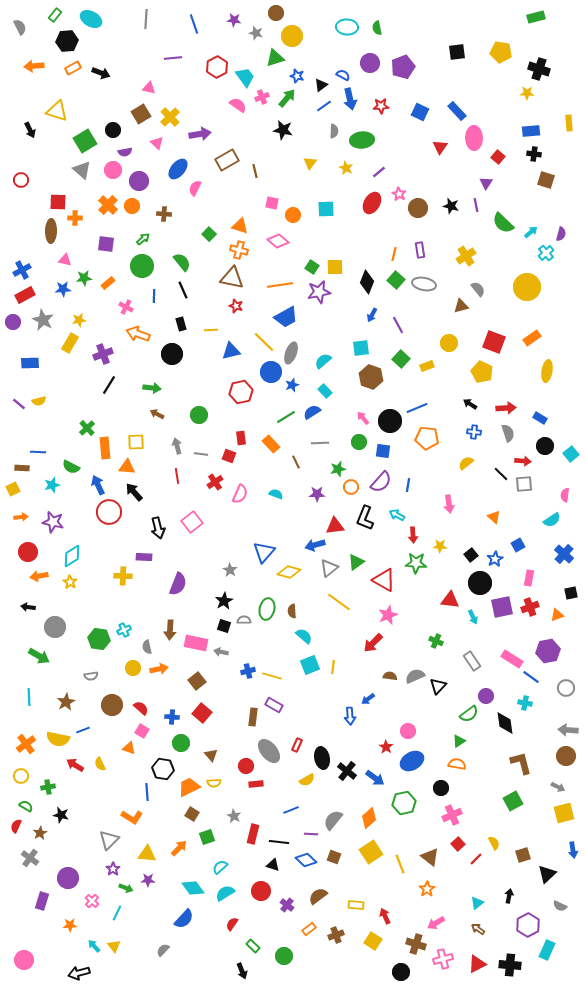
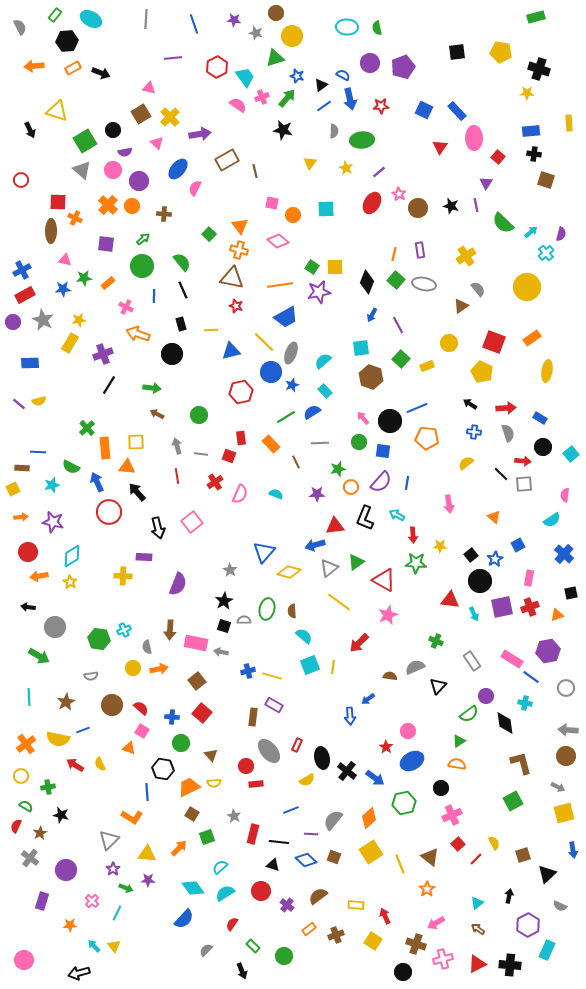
blue square at (420, 112): moved 4 px right, 2 px up
orange cross at (75, 218): rotated 24 degrees clockwise
orange triangle at (240, 226): rotated 36 degrees clockwise
brown triangle at (461, 306): rotated 21 degrees counterclockwise
black circle at (545, 446): moved 2 px left, 1 px down
blue arrow at (98, 485): moved 1 px left, 3 px up
blue line at (408, 485): moved 1 px left, 2 px up
black arrow at (134, 492): moved 3 px right
black circle at (480, 583): moved 2 px up
cyan arrow at (473, 617): moved 1 px right, 3 px up
red arrow at (373, 643): moved 14 px left
gray semicircle at (415, 676): moved 9 px up
purple circle at (68, 878): moved 2 px left, 8 px up
gray semicircle at (163, 950): moved 43 px right
black circle at (401, 972): moved 2 px right
